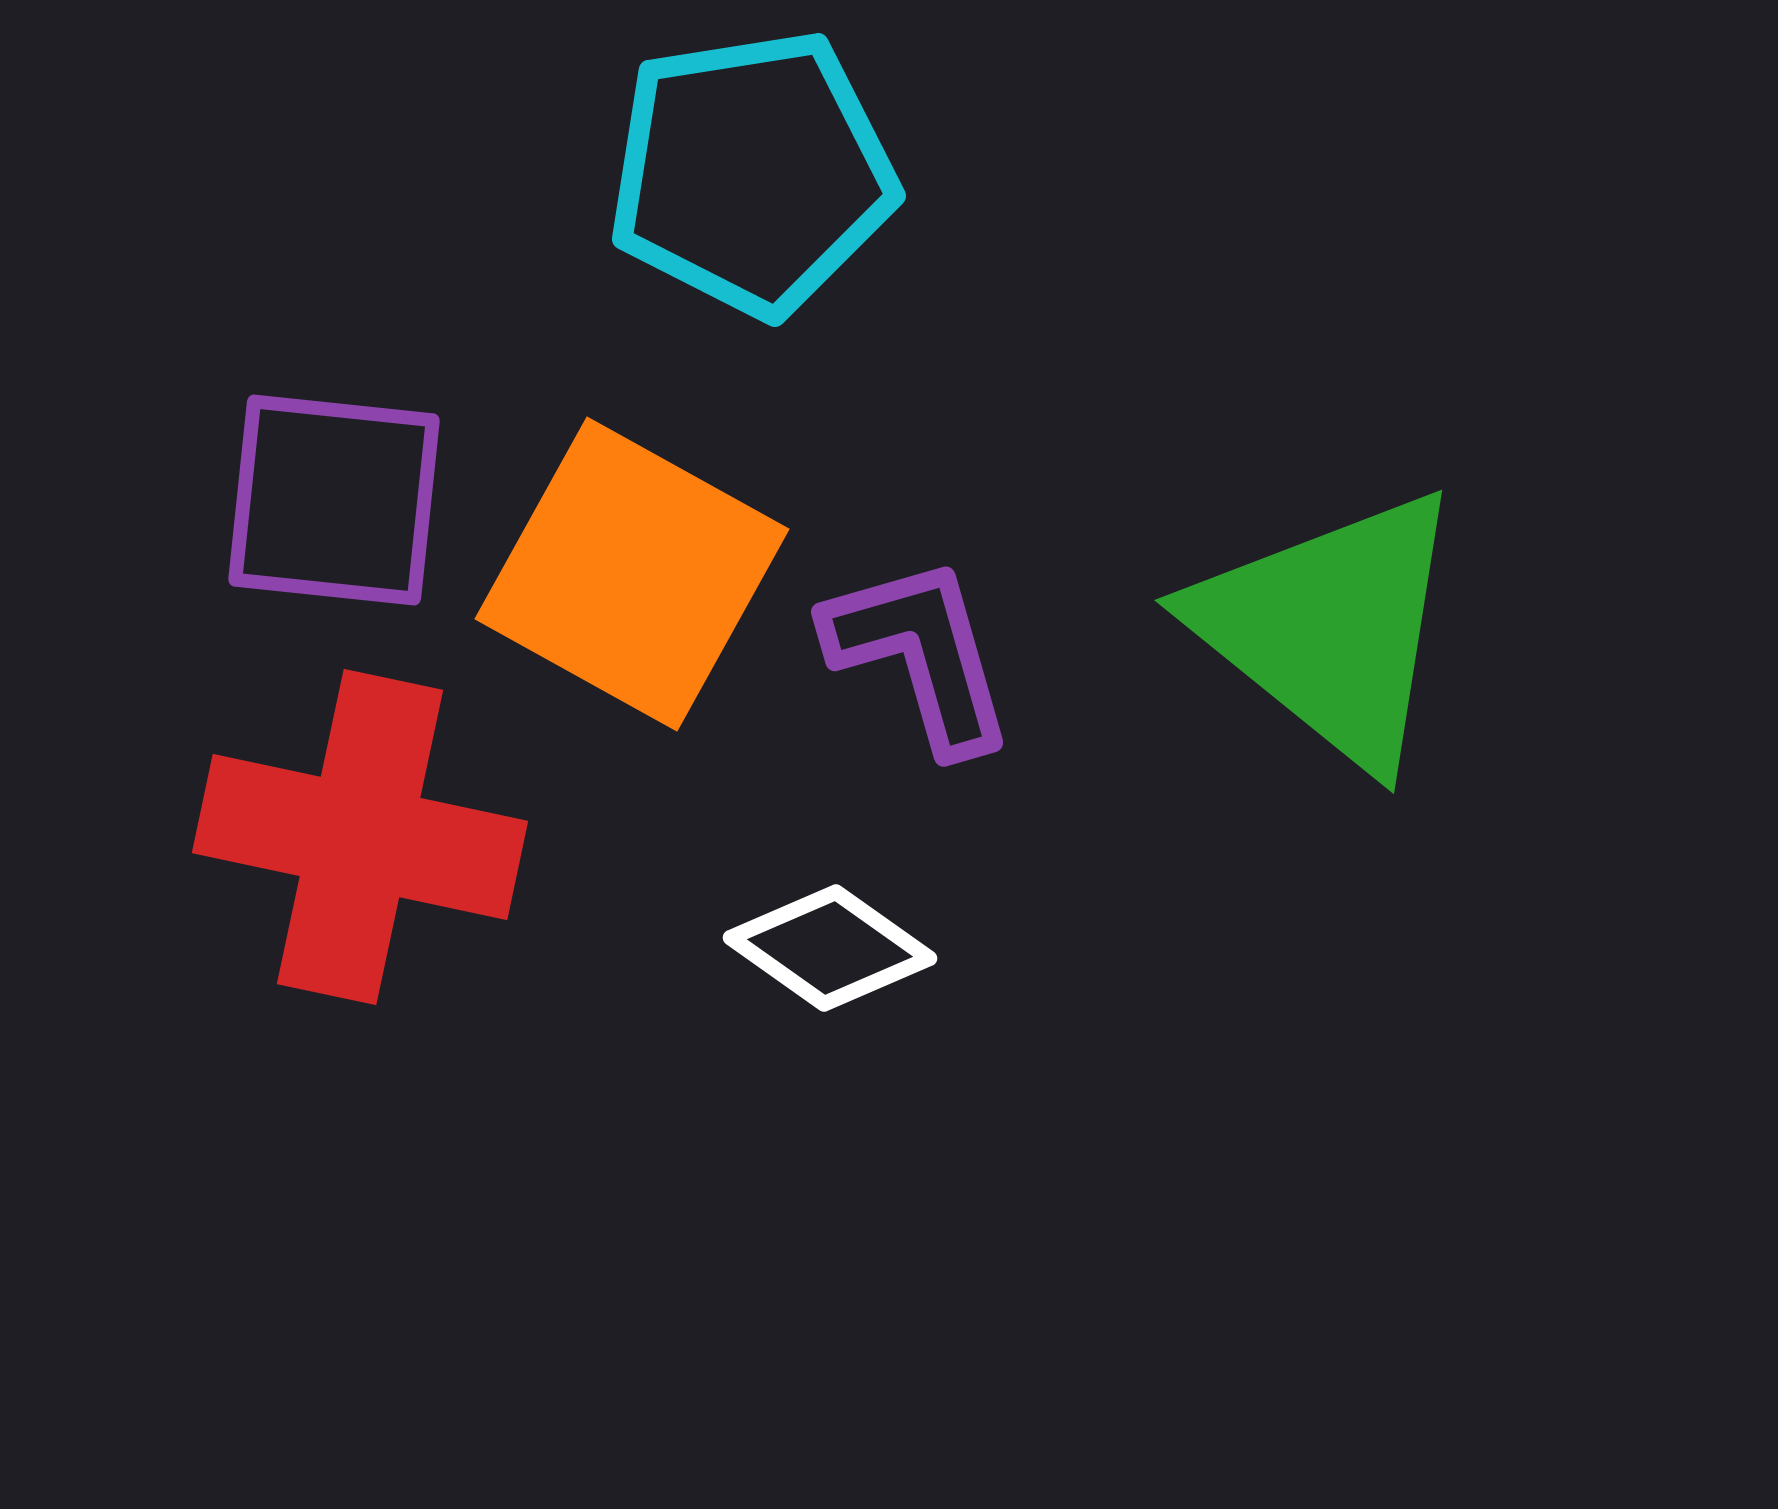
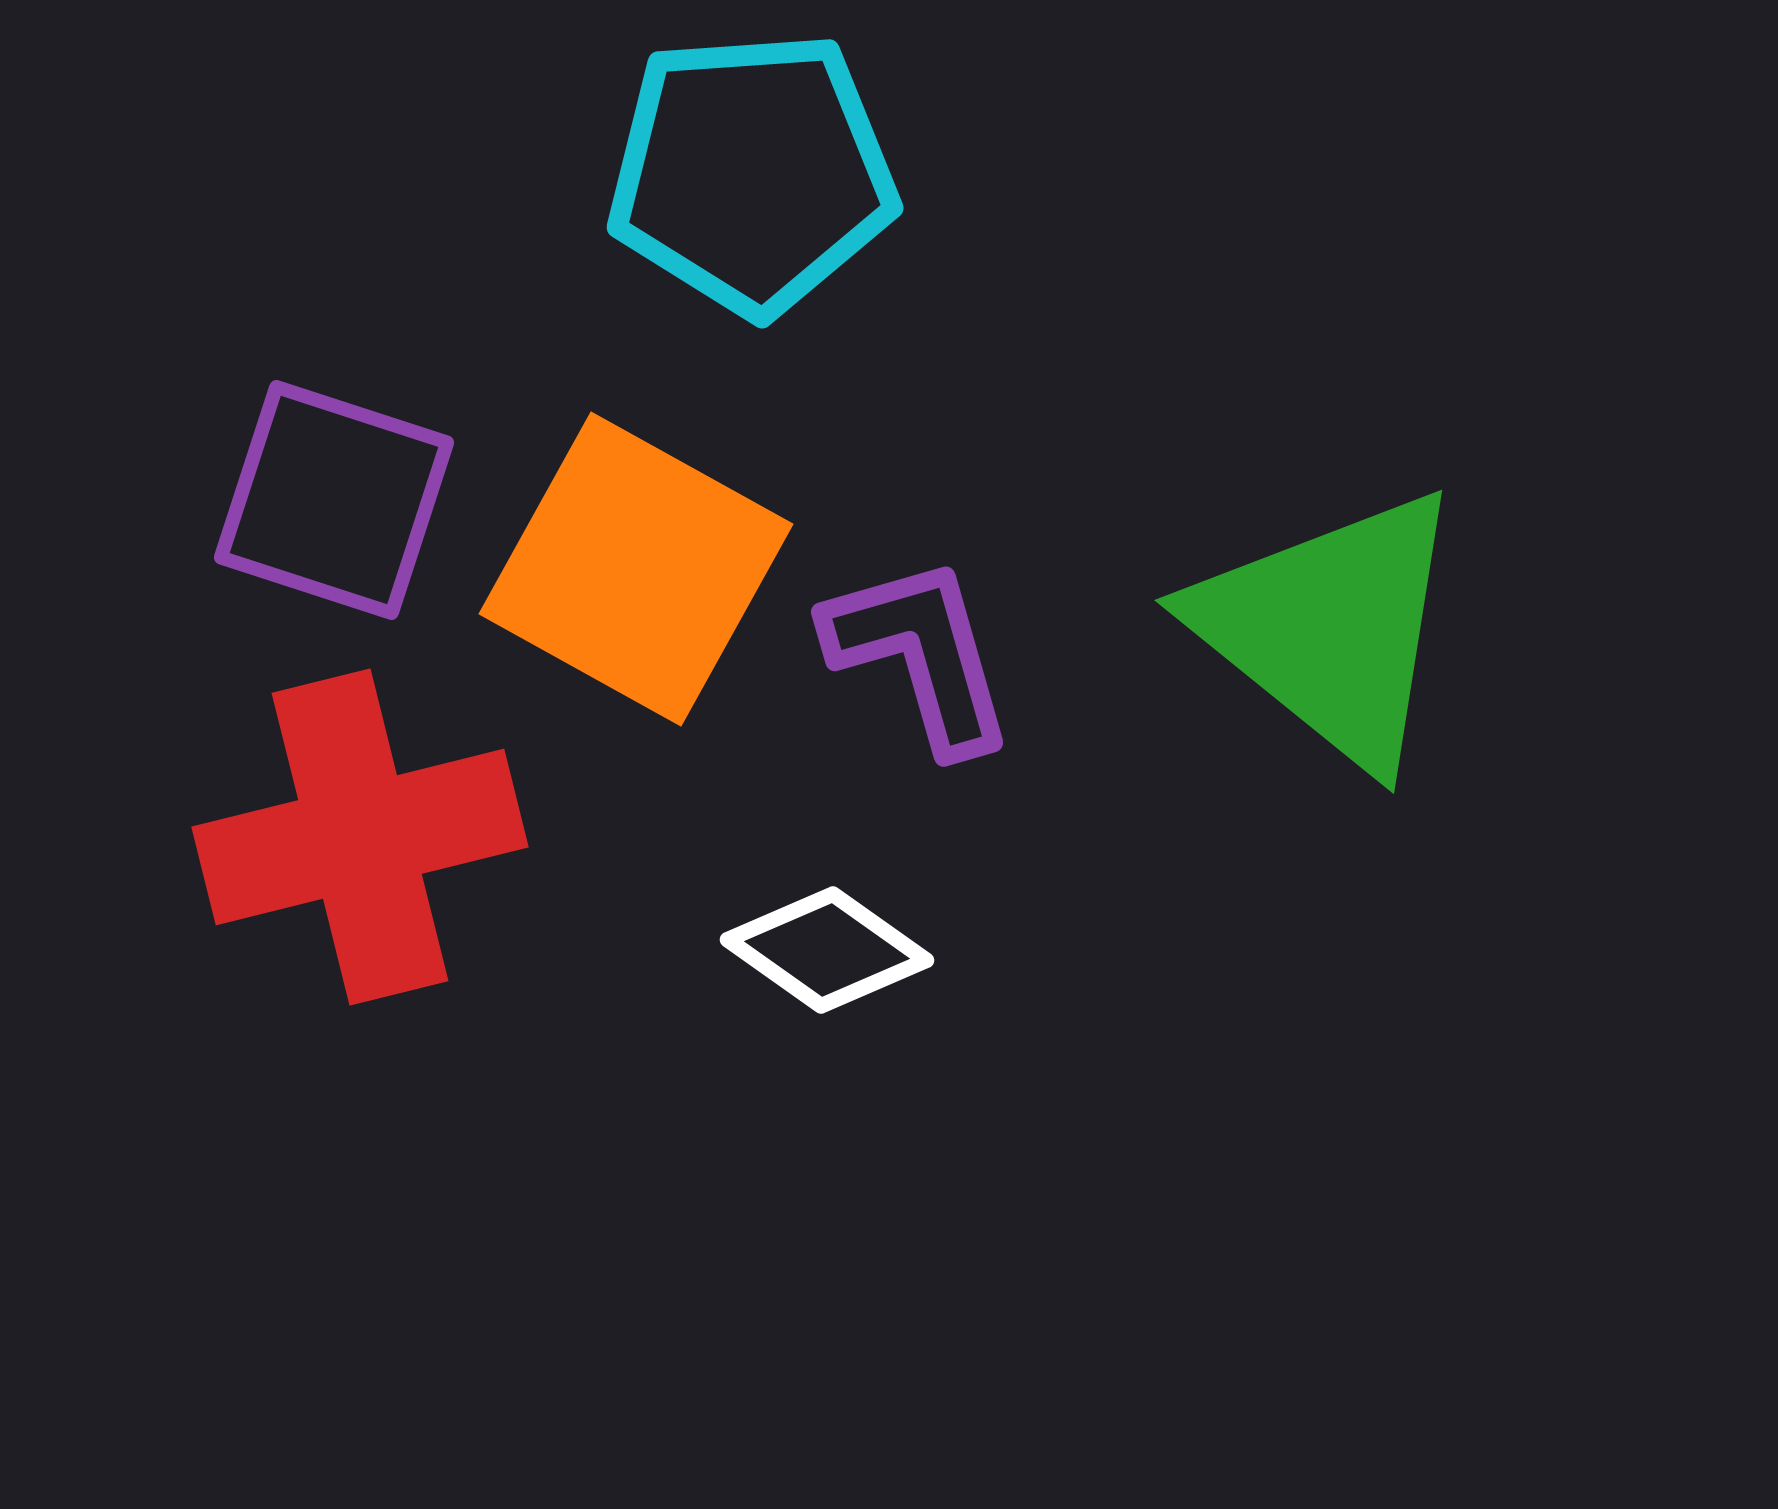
cyan pentagon: rotated 5 degrees clockwise
purple square: rotated 12 degrees clockwise
orange square: moved 4 px right, 5 px up
red cross: rotated 26 degrees counterclockwise
white diamond: moved 3 px left, 2 px down
